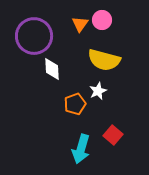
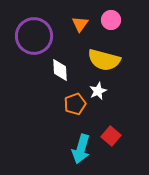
pink circle: moved 9 px right
white diamond: moved 8 px right, 1 px down
red square: moved 2 px left, 1 px down
